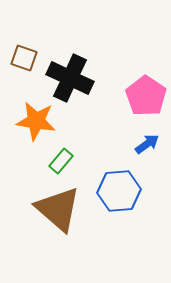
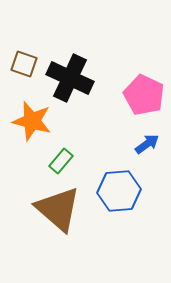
brown square: moved 6 px down
pink pentagon: moved 2 px left, 1 px up; rotated 9 degrees counterclockwise
orange star: moved 4 px left; rotated 6 degrees clockwise
